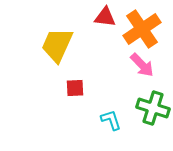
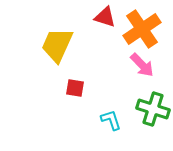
red triangle: rotated 10 degrees clockwise
red square: rotated 12 degrees clockwise
green cross: moved 1 px down
